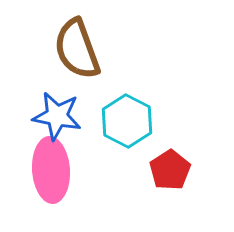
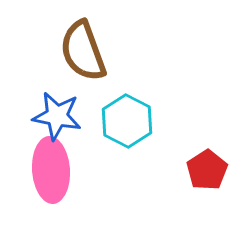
brown semicircle: moved 6 px right, 2 px down
red pentagon: moved 37 px right
